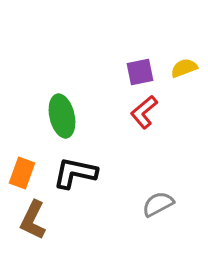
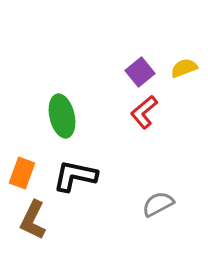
purple square: rotated 28 degrees counterclockwise
black L-shape: moved 3 px down
